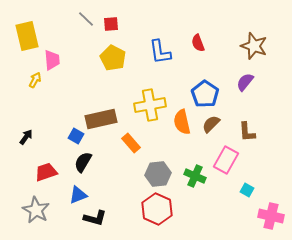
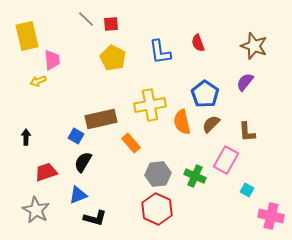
yellow arrow: moved 3 px right, 1 px down; rotated 140 degrees counterclockwise
black arrow: rotated 35 degrees counterclockwise
